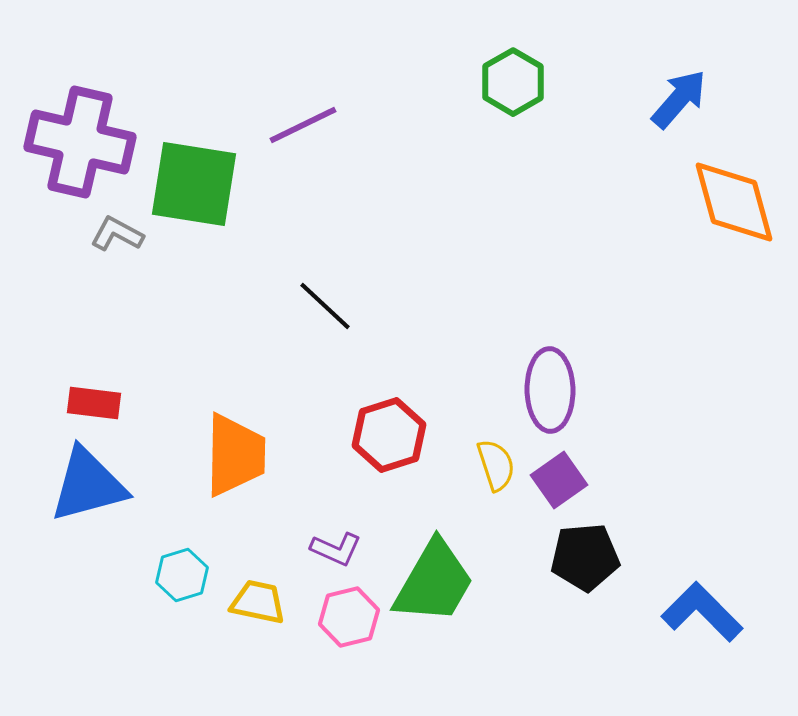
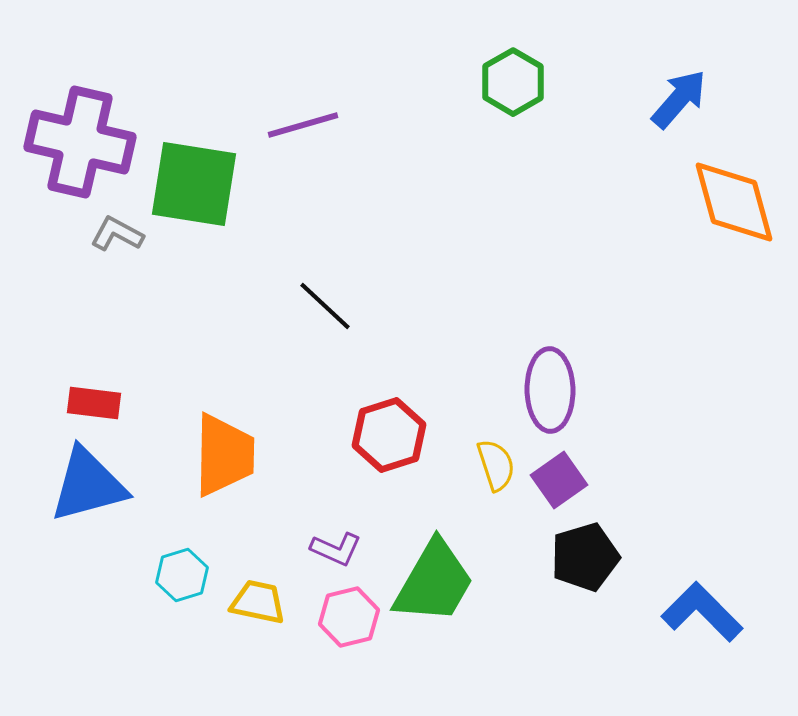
purple line: rotated 10 degrees clockwise
orange trapezoid: moved 11 px left
black pentagon: rotated 12 degrees counterclockwise
